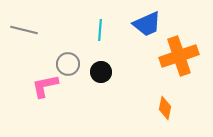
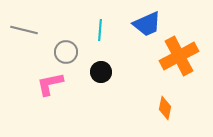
orange cross: rotated 9 degrees counterclockwise
gray circle: moved 2 px left, 12 px up
pink L-shape: moved 5 px right, 2 px up
